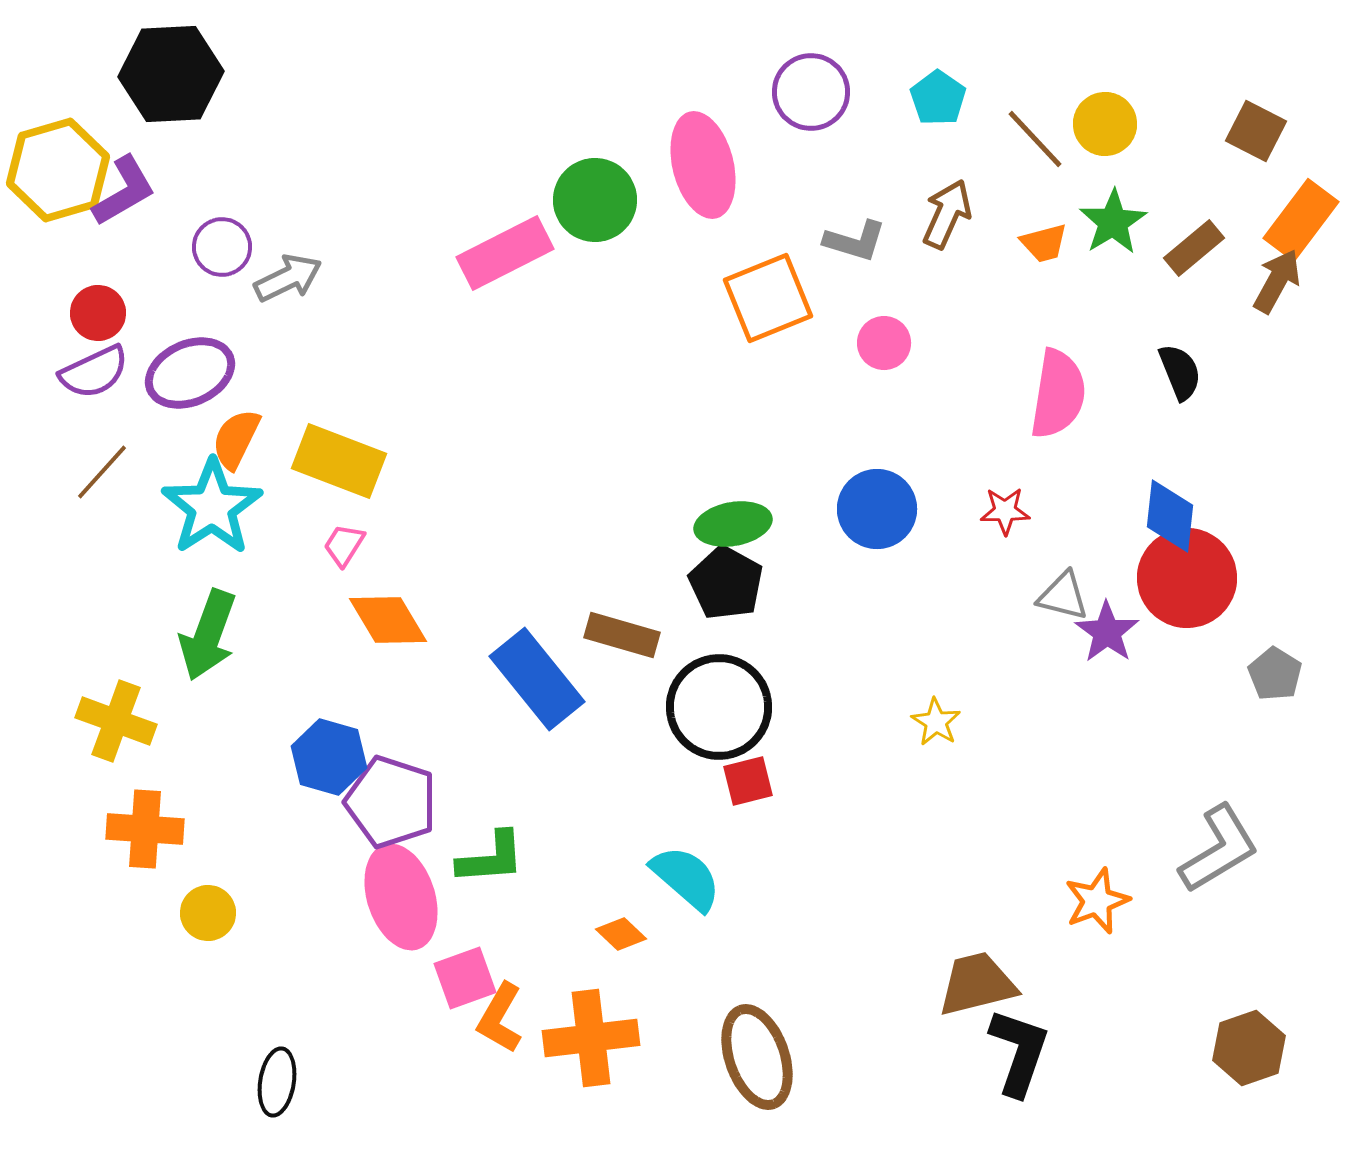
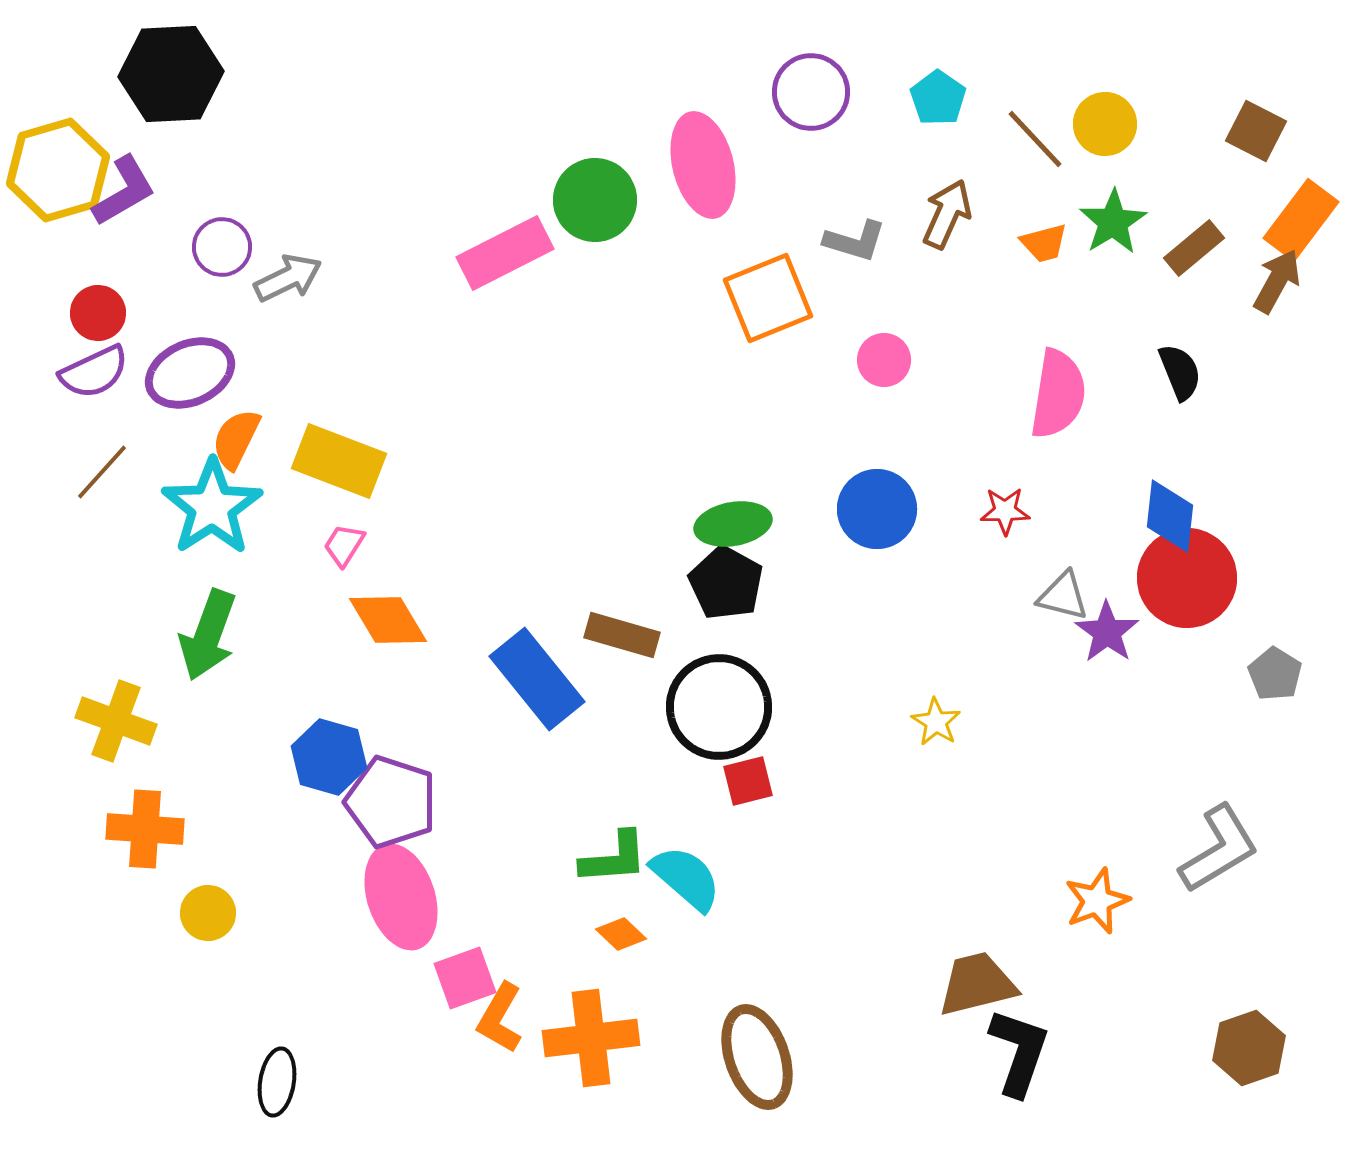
pink circle at (884, 343): moved 17 px down
green L-shape at (491, 858): moved 123 px right
